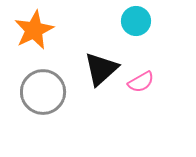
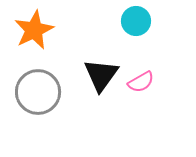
black triangle: moved 6 px down; rotated 12 degrees counterclockwise
gray circle: moved 5 px left
